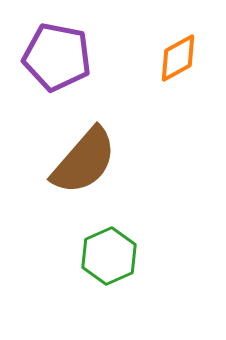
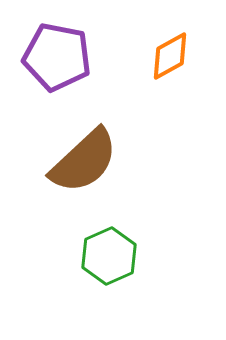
orange diamond: moved 8 px left, 2 px up
brown semicircle: rotated 6 degrees clockwise
